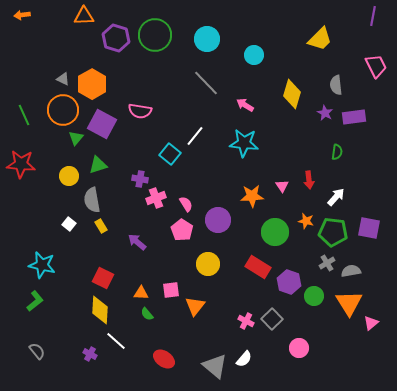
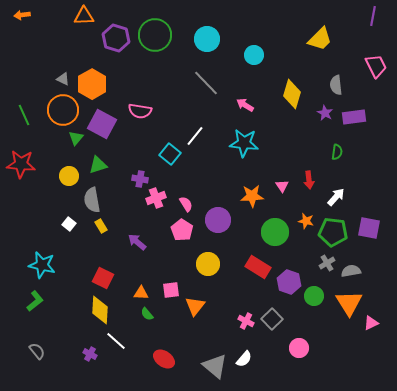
pink triangle at (371, 323): rotated 14 degrees clockwise
